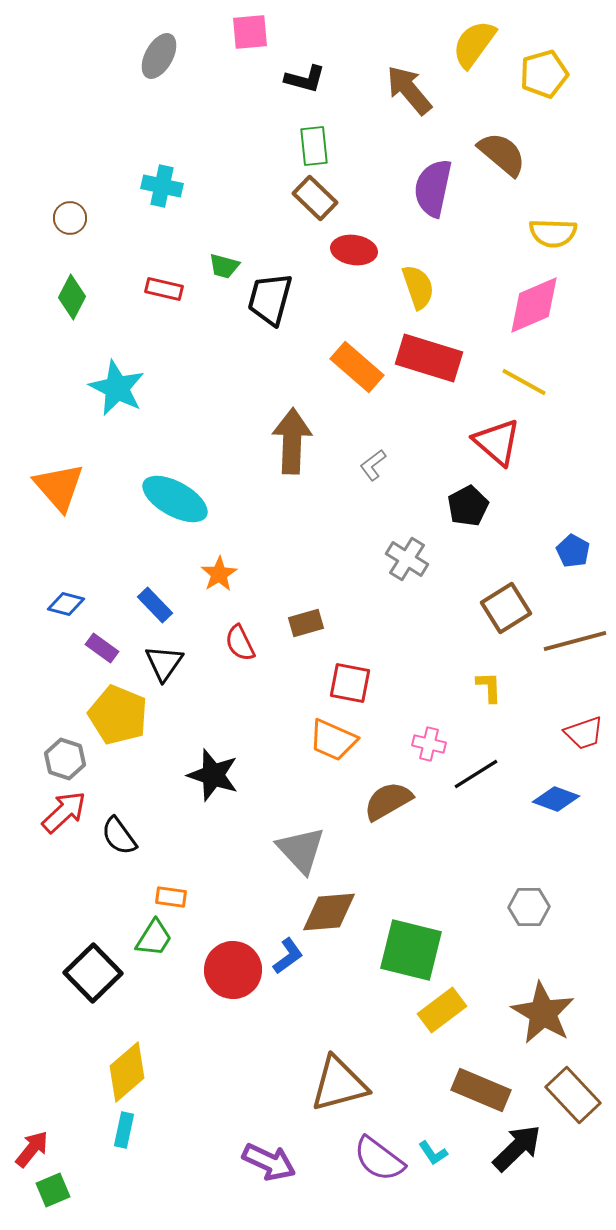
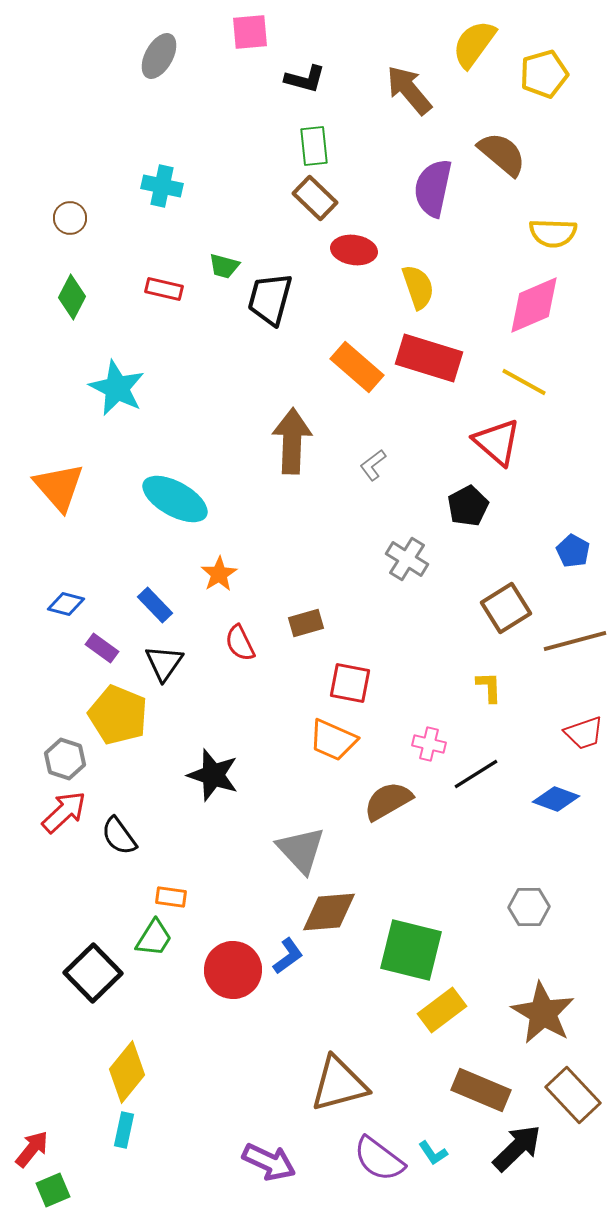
yellow diamond at (127, 1072): rotated 10 degrees counterclockwise
